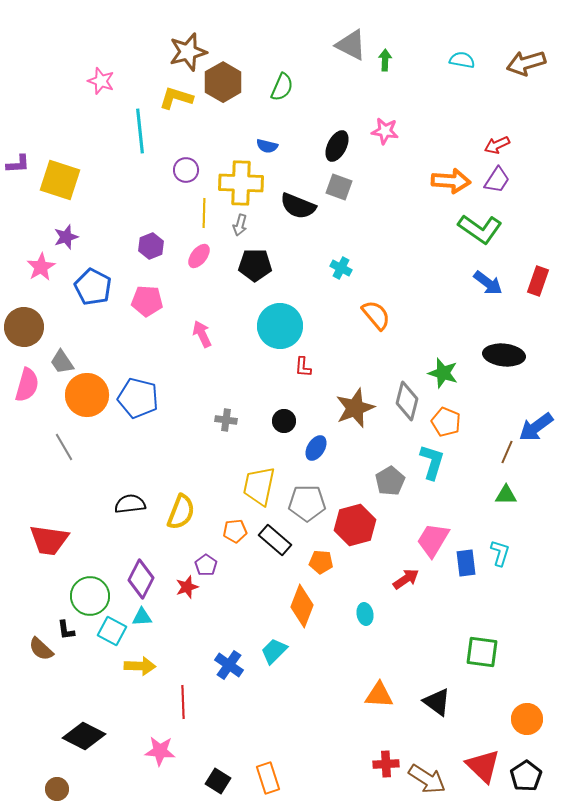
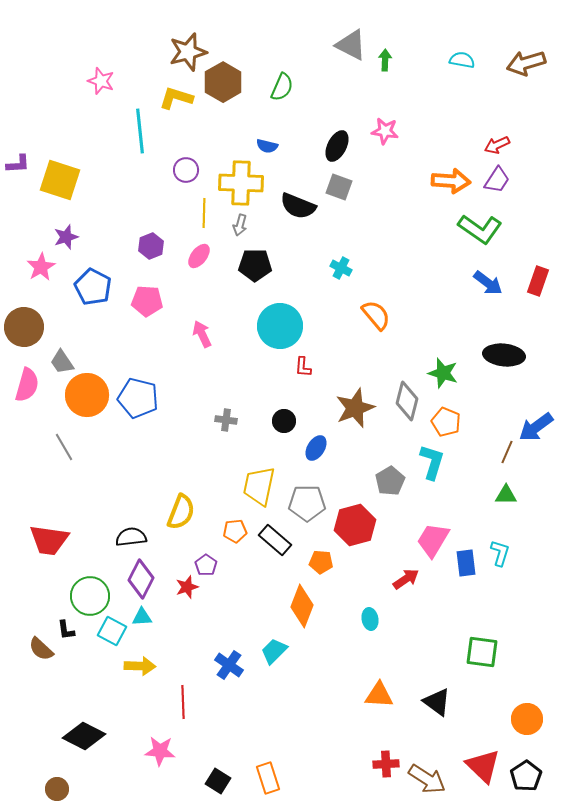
black semicircle at (130, 504): moved 1 px right, 33 px down
cyan ellipse at (365, 614): moved 5 px right, 5 px down
